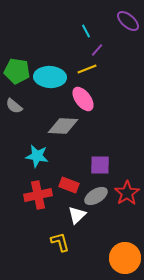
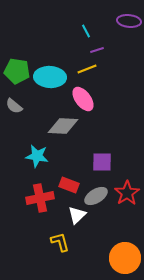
purple ellipse: moved 1 px right; rotated 35 degrees counterclockwise
purple line: rotated 32 degrees clockwise
purple square: moved 2 px right, 3 px up
red cross: moved 2 px right, 3 px down
